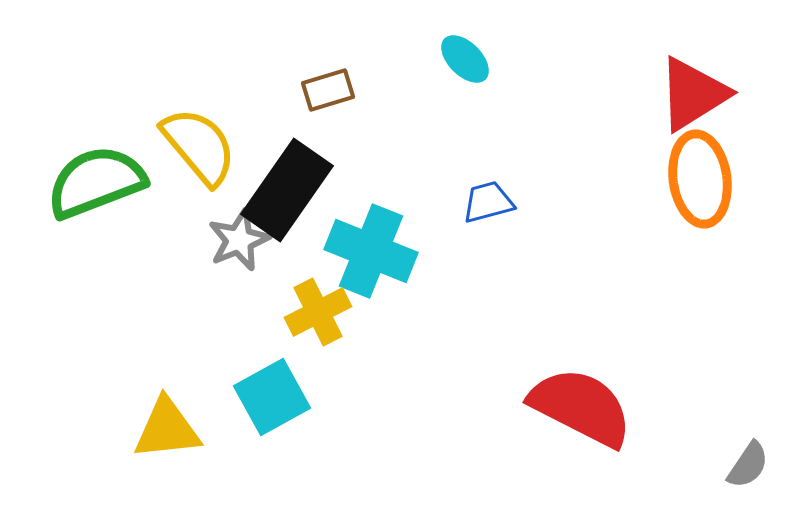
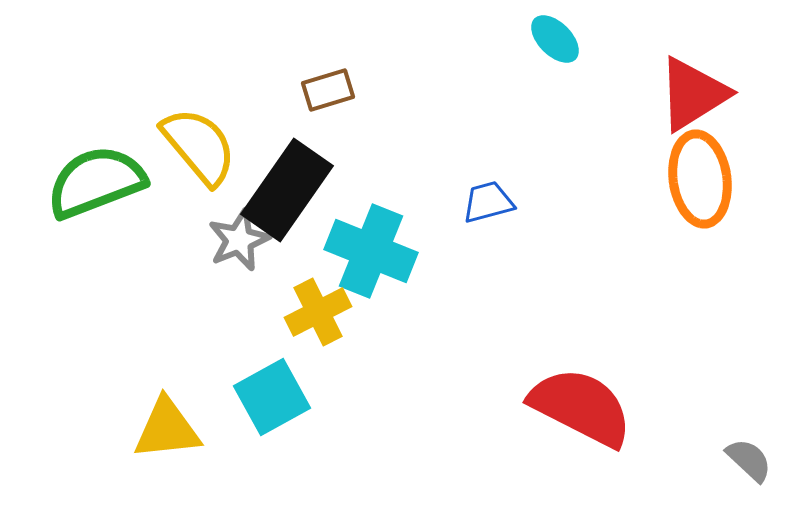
cyan ellipse: moved 90 px right, 20 px up
gray semicircle: moved 1 px right, 5 px up; rotated 81 degrees counterclockwise
